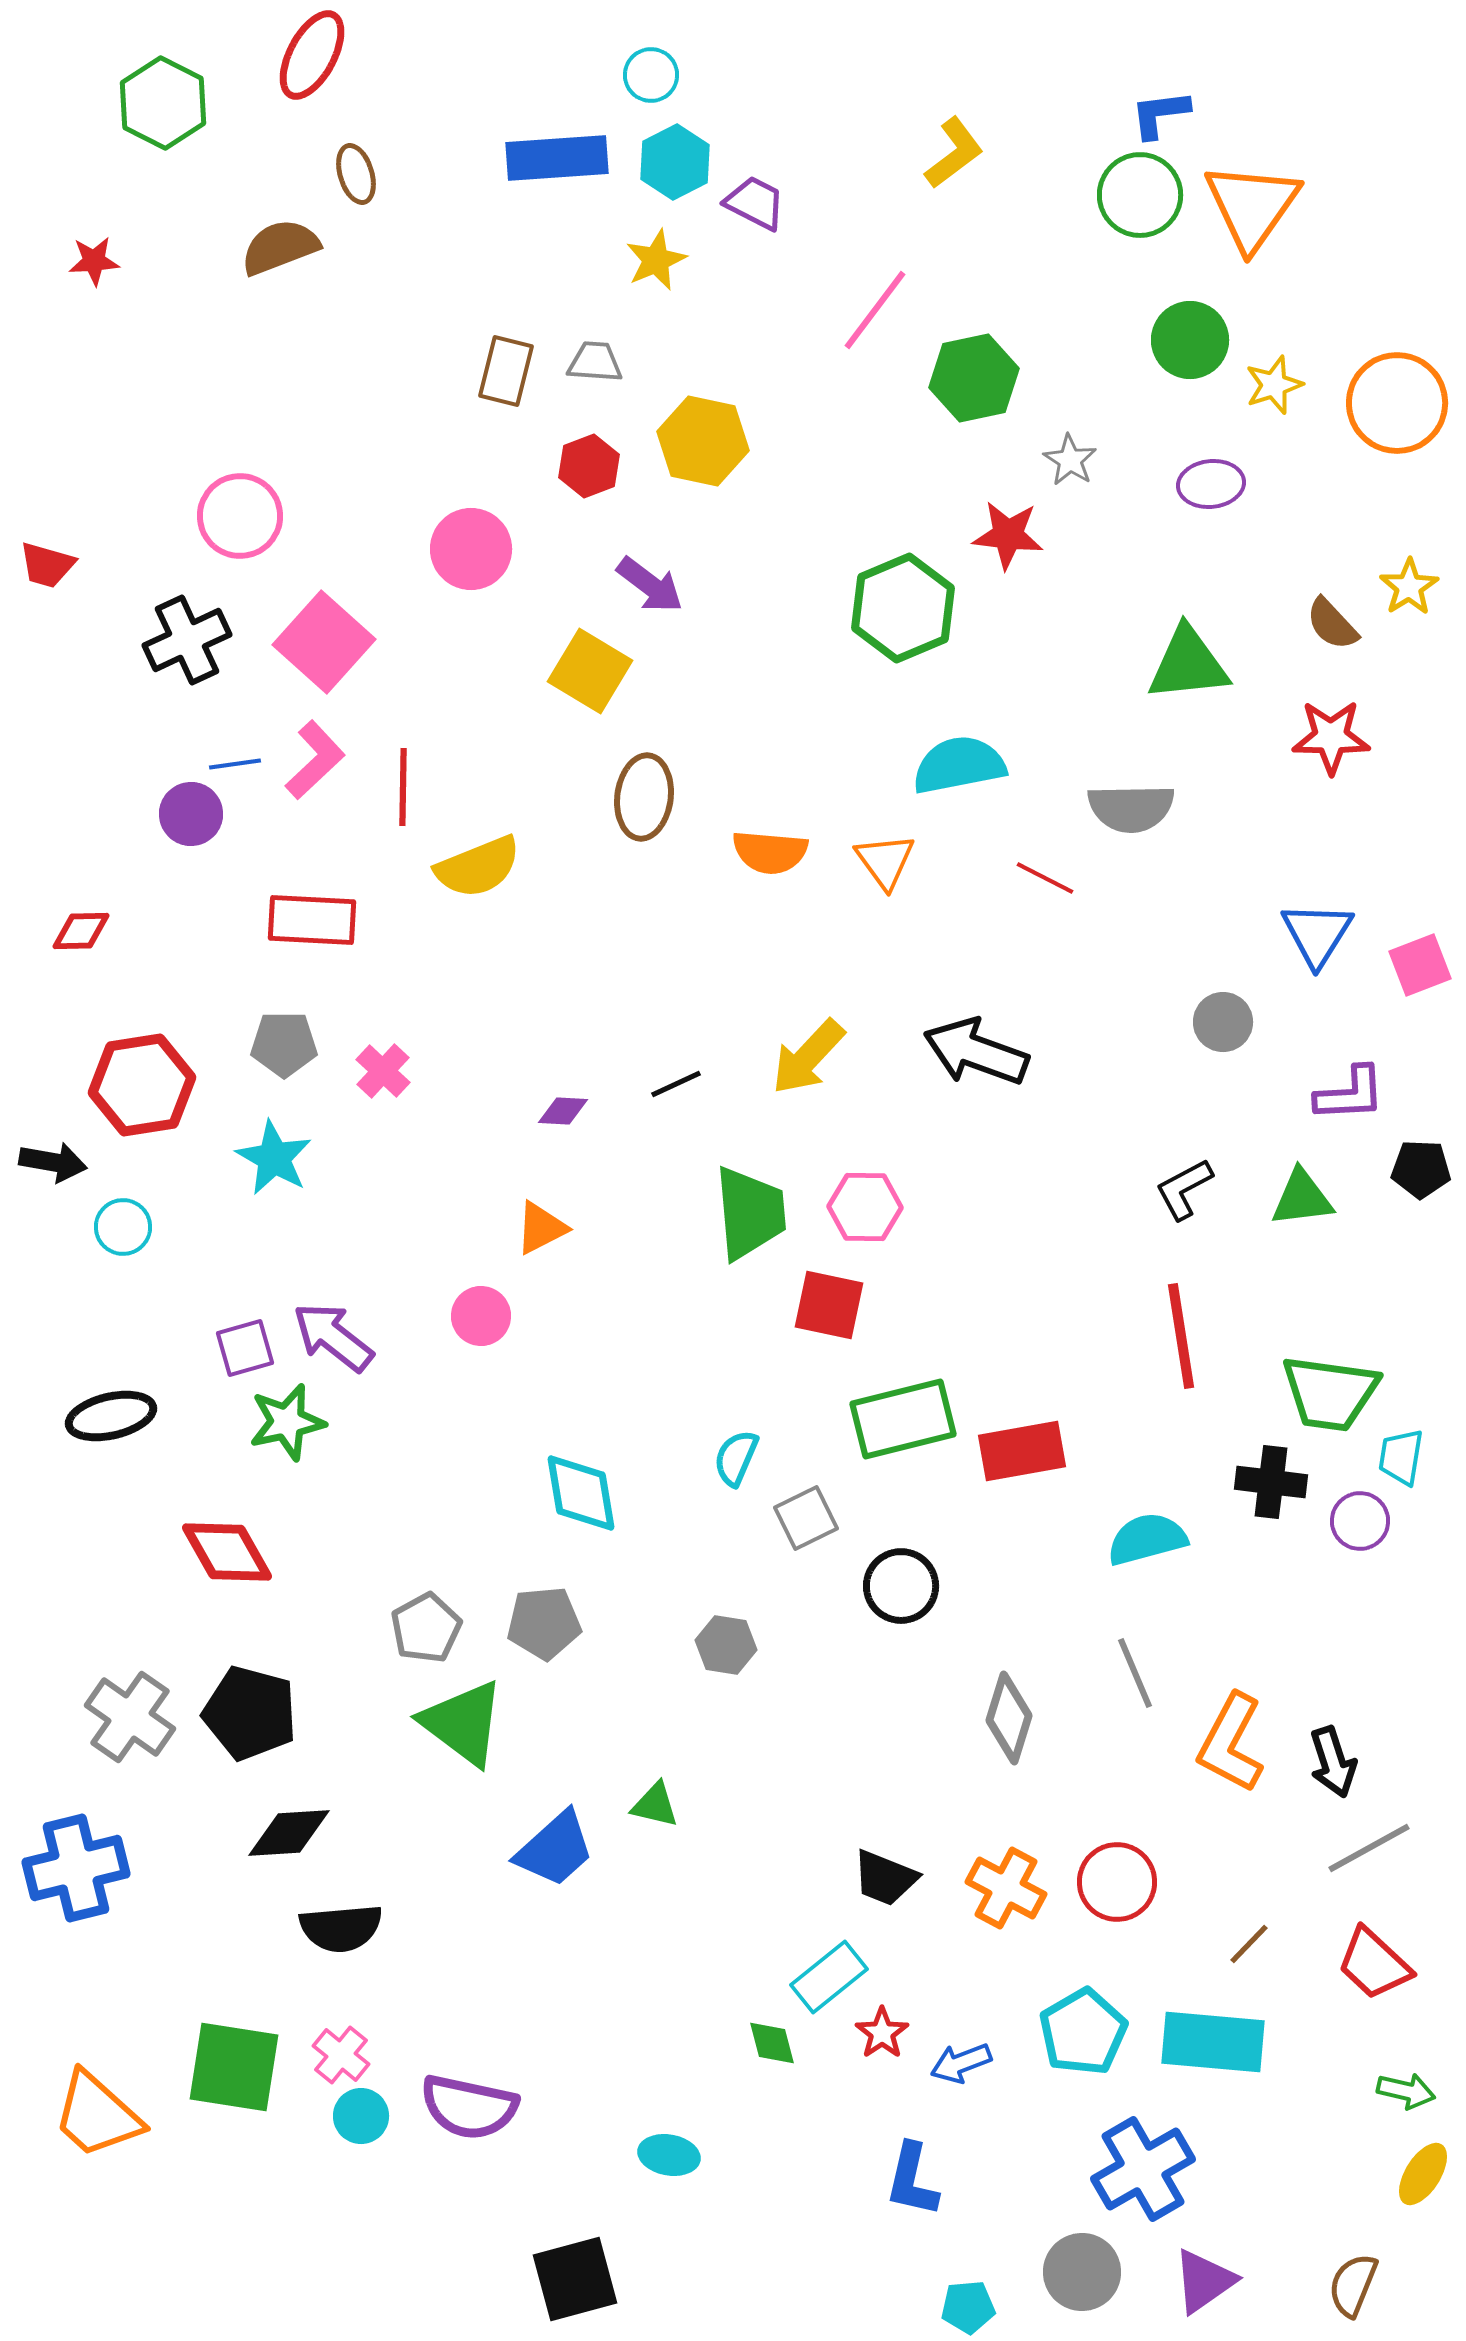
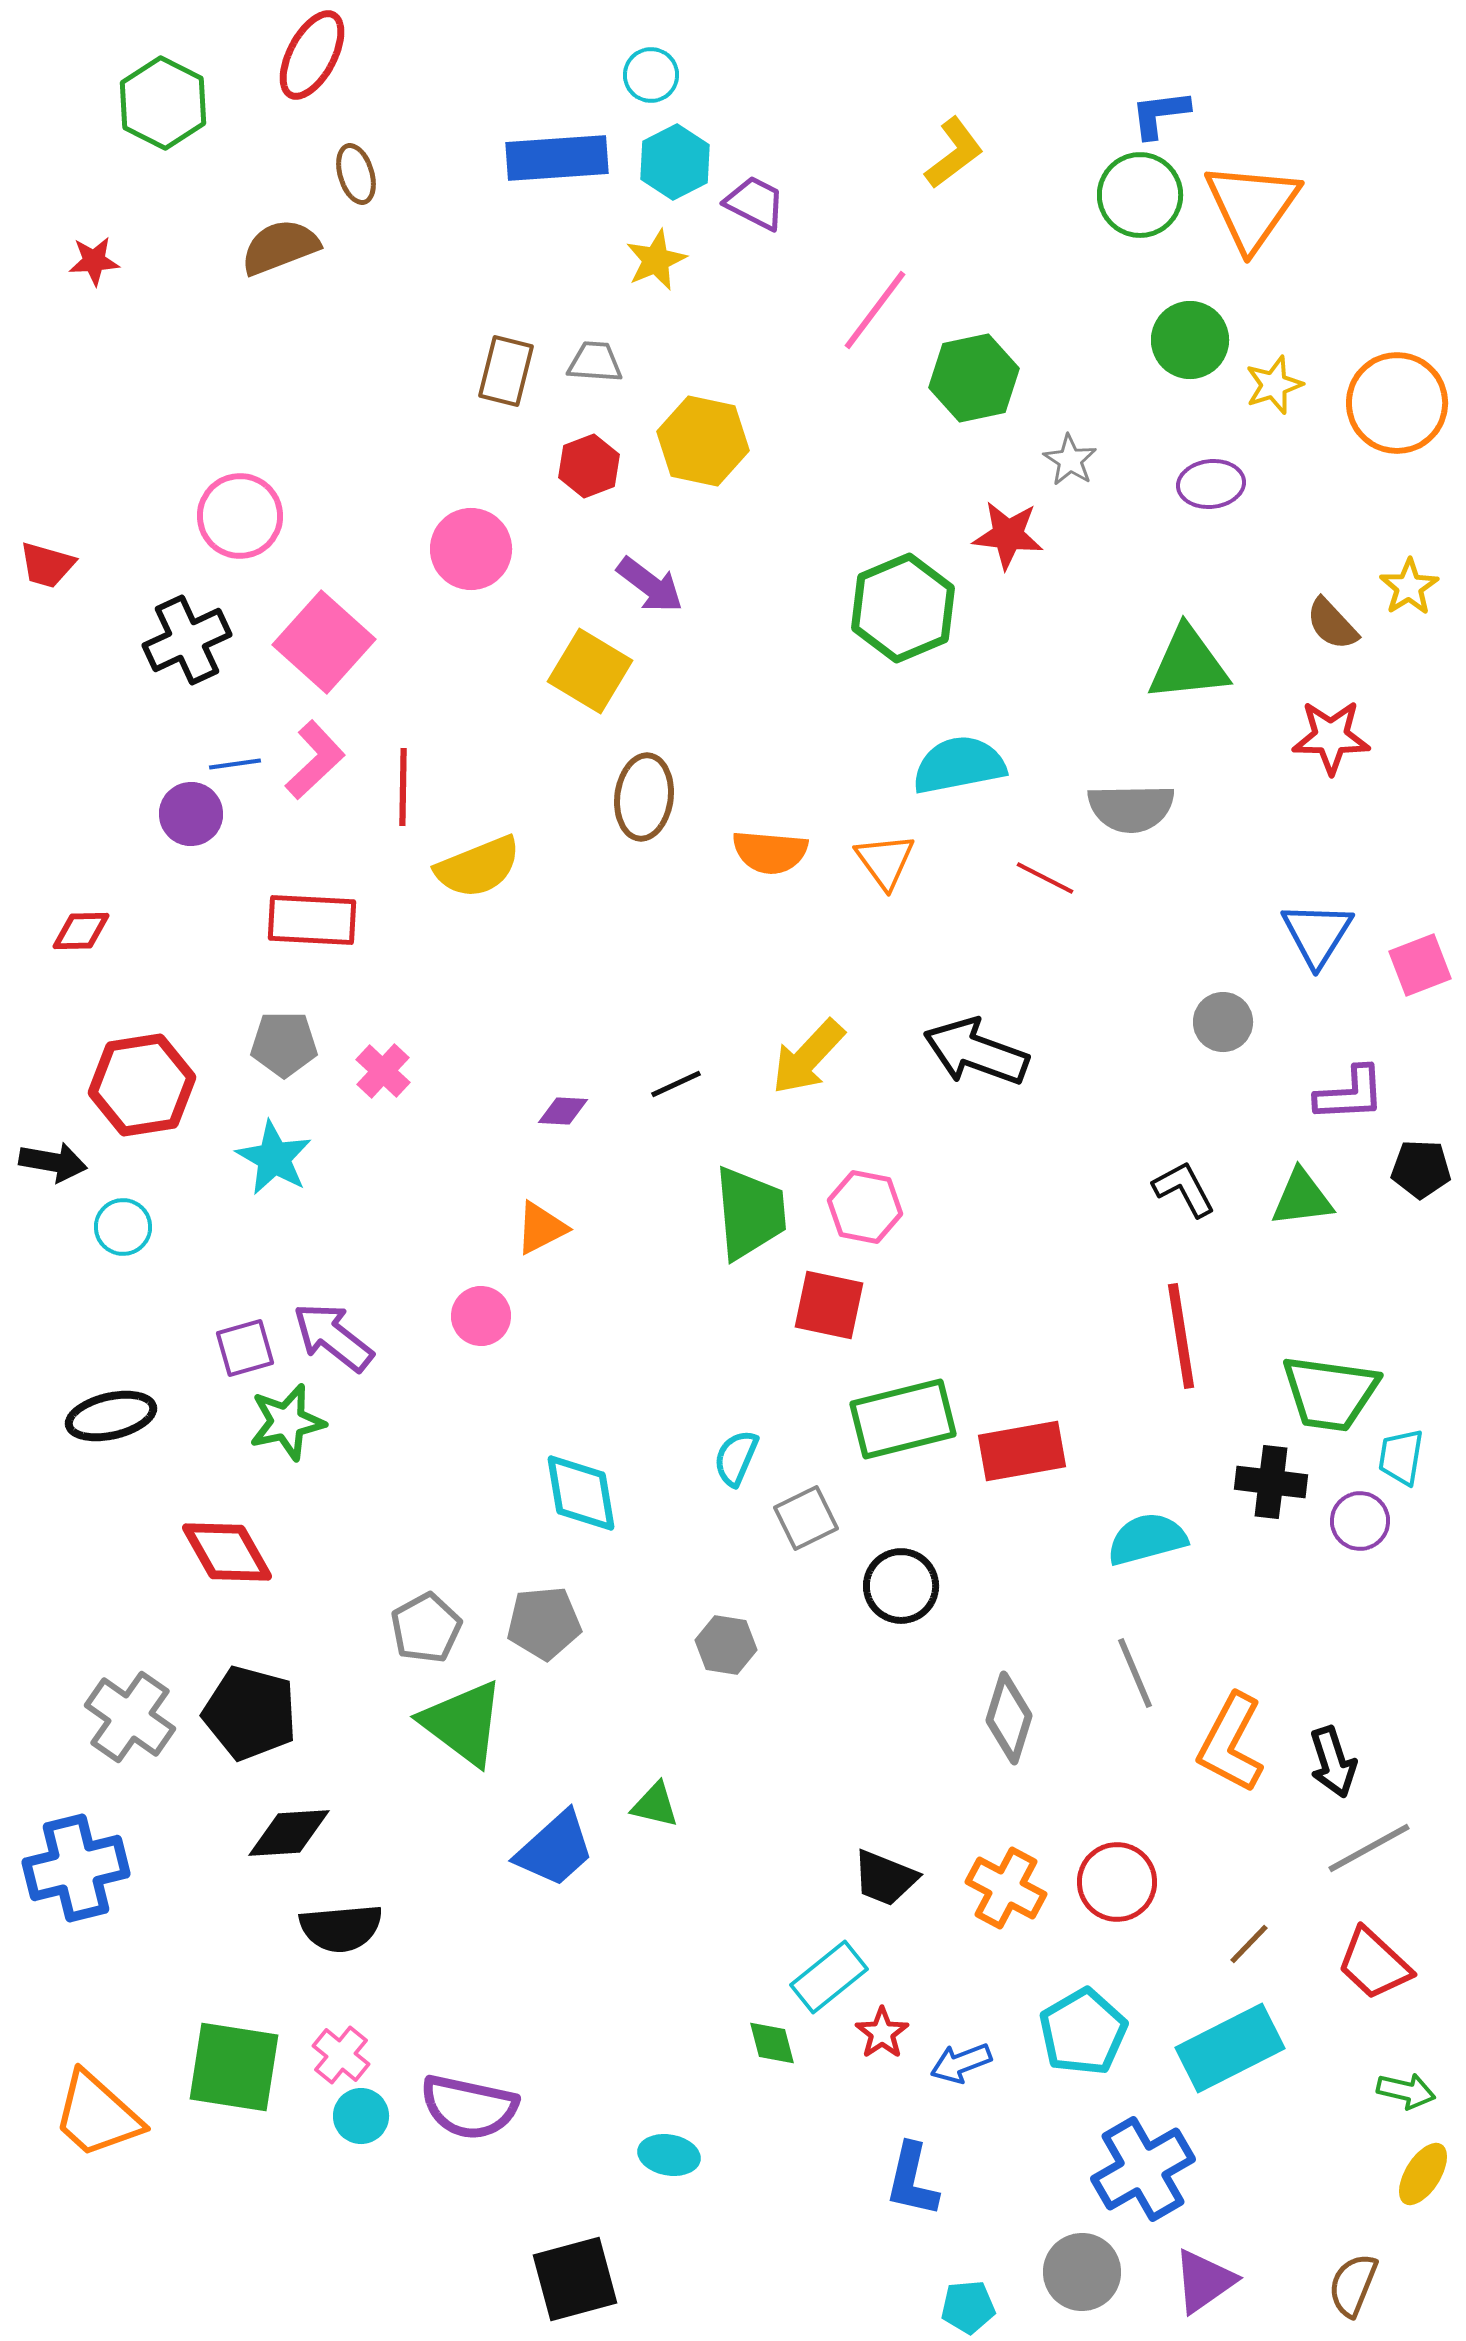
black L-shape at (1184, 1189): rotated 90 degrees clockwise
pink hexagon at (865, 1207): rotated 10 degrees clockwise
cyan rectangle at (1213, 2042): moved 17 px right, 6 px down; rotated 32 degrees counterclockwise
